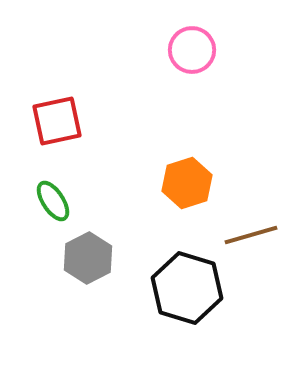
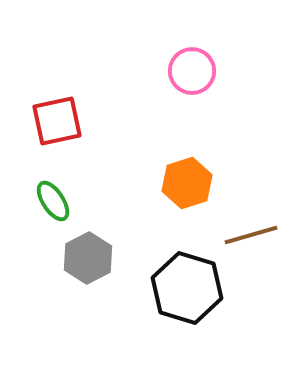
pink circle: moved 21 px down
